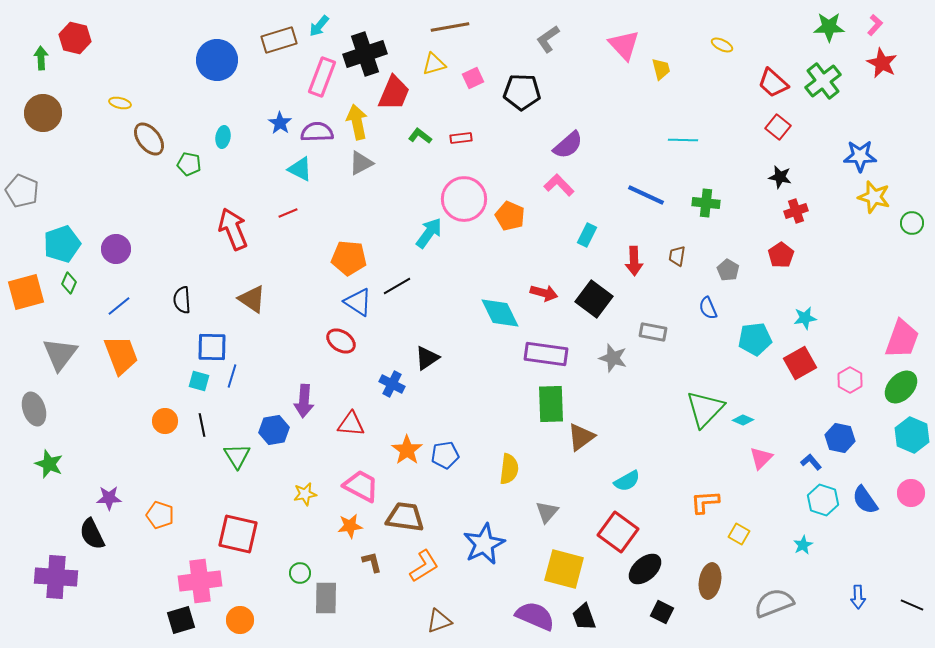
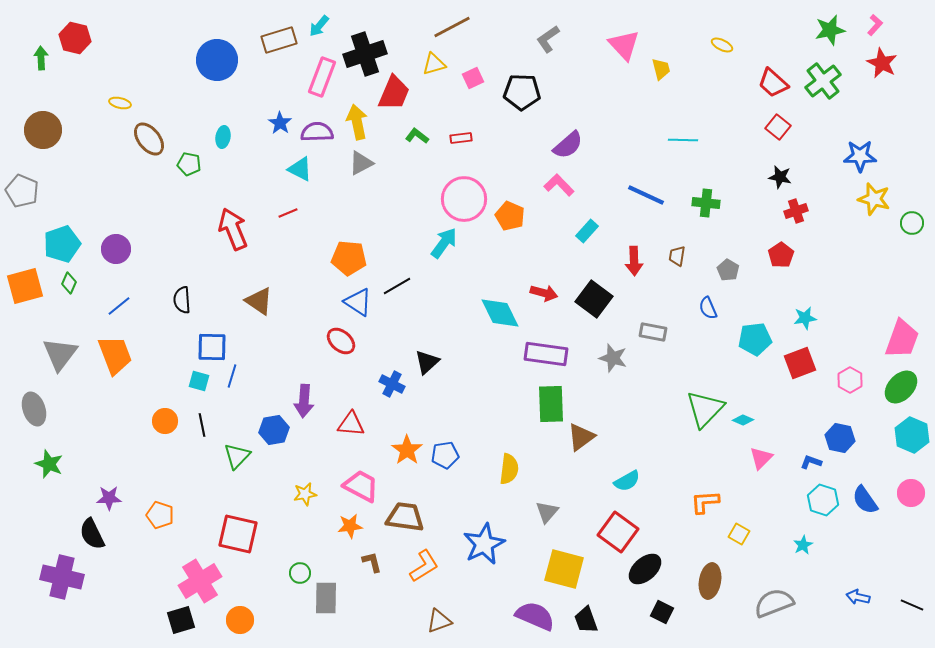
brown line at (450, 27): moved 2 px right; rotated 18 degrees counterclockwise
green star at (829, 27): moved 1 px right, 3 px down; rotated 12 degrees counterclockwise
brown circle at (43, 113): moved 17 px down
green L-shape at (420, 136): moved 3 px left
yellow star at (874, 197): moved 2 px down
cyan arrow at (429, 233): moved 15 px right, 10 px down
cyan rectangle at (587, 235): moved 4 px up; rotated 15 degrees clockwise
orange square at (26, 292): moved 1 px left, 6 px up
brown triangle at (252, 299): moved 7 px right, 2 px down
red ellipse at (341, 341): rotated 8 degrees clockwise
orange trapezoid at (121, 355): moved 6 px left
black triangle at (427, 358): moved 4 px down; rotated 8 degrees counterclockwise
red square at (800, 363): rotated 8 degrees clockwise
green triangle at (237, 456): rotated 16 degrees clockwise
blue L-shape at (811, 462): rotated 30 degrees counterclockwise
purple cross at (56, 577): moved 6 px right; rotated 9 degrees clockwise
pink cross at (200, 581): rotated 24 degrees counterclockwise
blue arrow at (858, 597): rotated 105 degrees clockwise
black trapezoid at (584, 617): moved 2 px right, 3 px down
